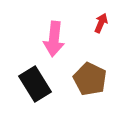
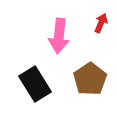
pink arrow: moved 5 px right, 3 px up
brown pentagon: rotated 12 degrees clockwise
